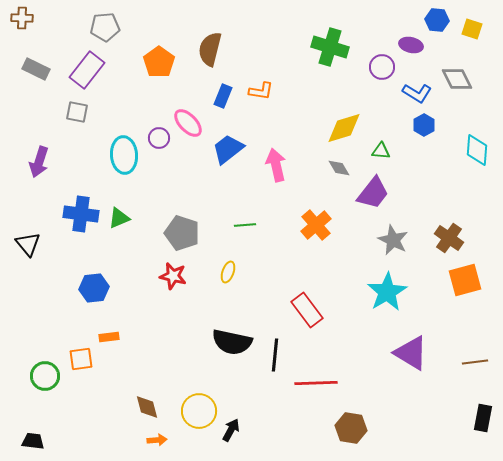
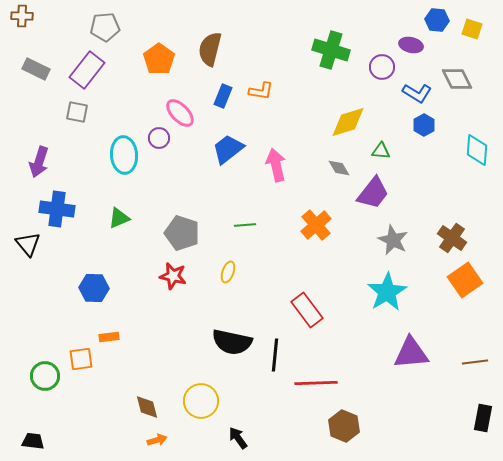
brown cross at (22, 18): moved 2 px up
green cross at (330, 47): moved 1 px right, 3 px down
orange pentagon at (159, 62): moved 3 px up
pink ellipse at (188, 123): moved 8 px left, 10 px up
yellow diamond at (344, 128): moved 4 px right, 6 px up
blue cross at (81, 214): moved 24 px left, 5 px up
brown cross at (449, 238): moved 3 px right
orange square at (465, 280): rotated 20 degrees counterclockwise
blue hexagon at (94, 288): rotated 8 degrees clockwise
purple triangle at (411, 353): rotated 36 degrees counterclockwise
yellow circle at (199, 411): moved 2 px right, 10 px up
brown hexagon at (351, 428): moved 7 px left, 2 px up; rotated 12 degrees clockwise
black arrow at (231, 430): moved 7 px right, 8 px down; rotated 65 degrees counterclockwise
orange arrow at (157, 440): rotated 12 degrees counterclockwise
